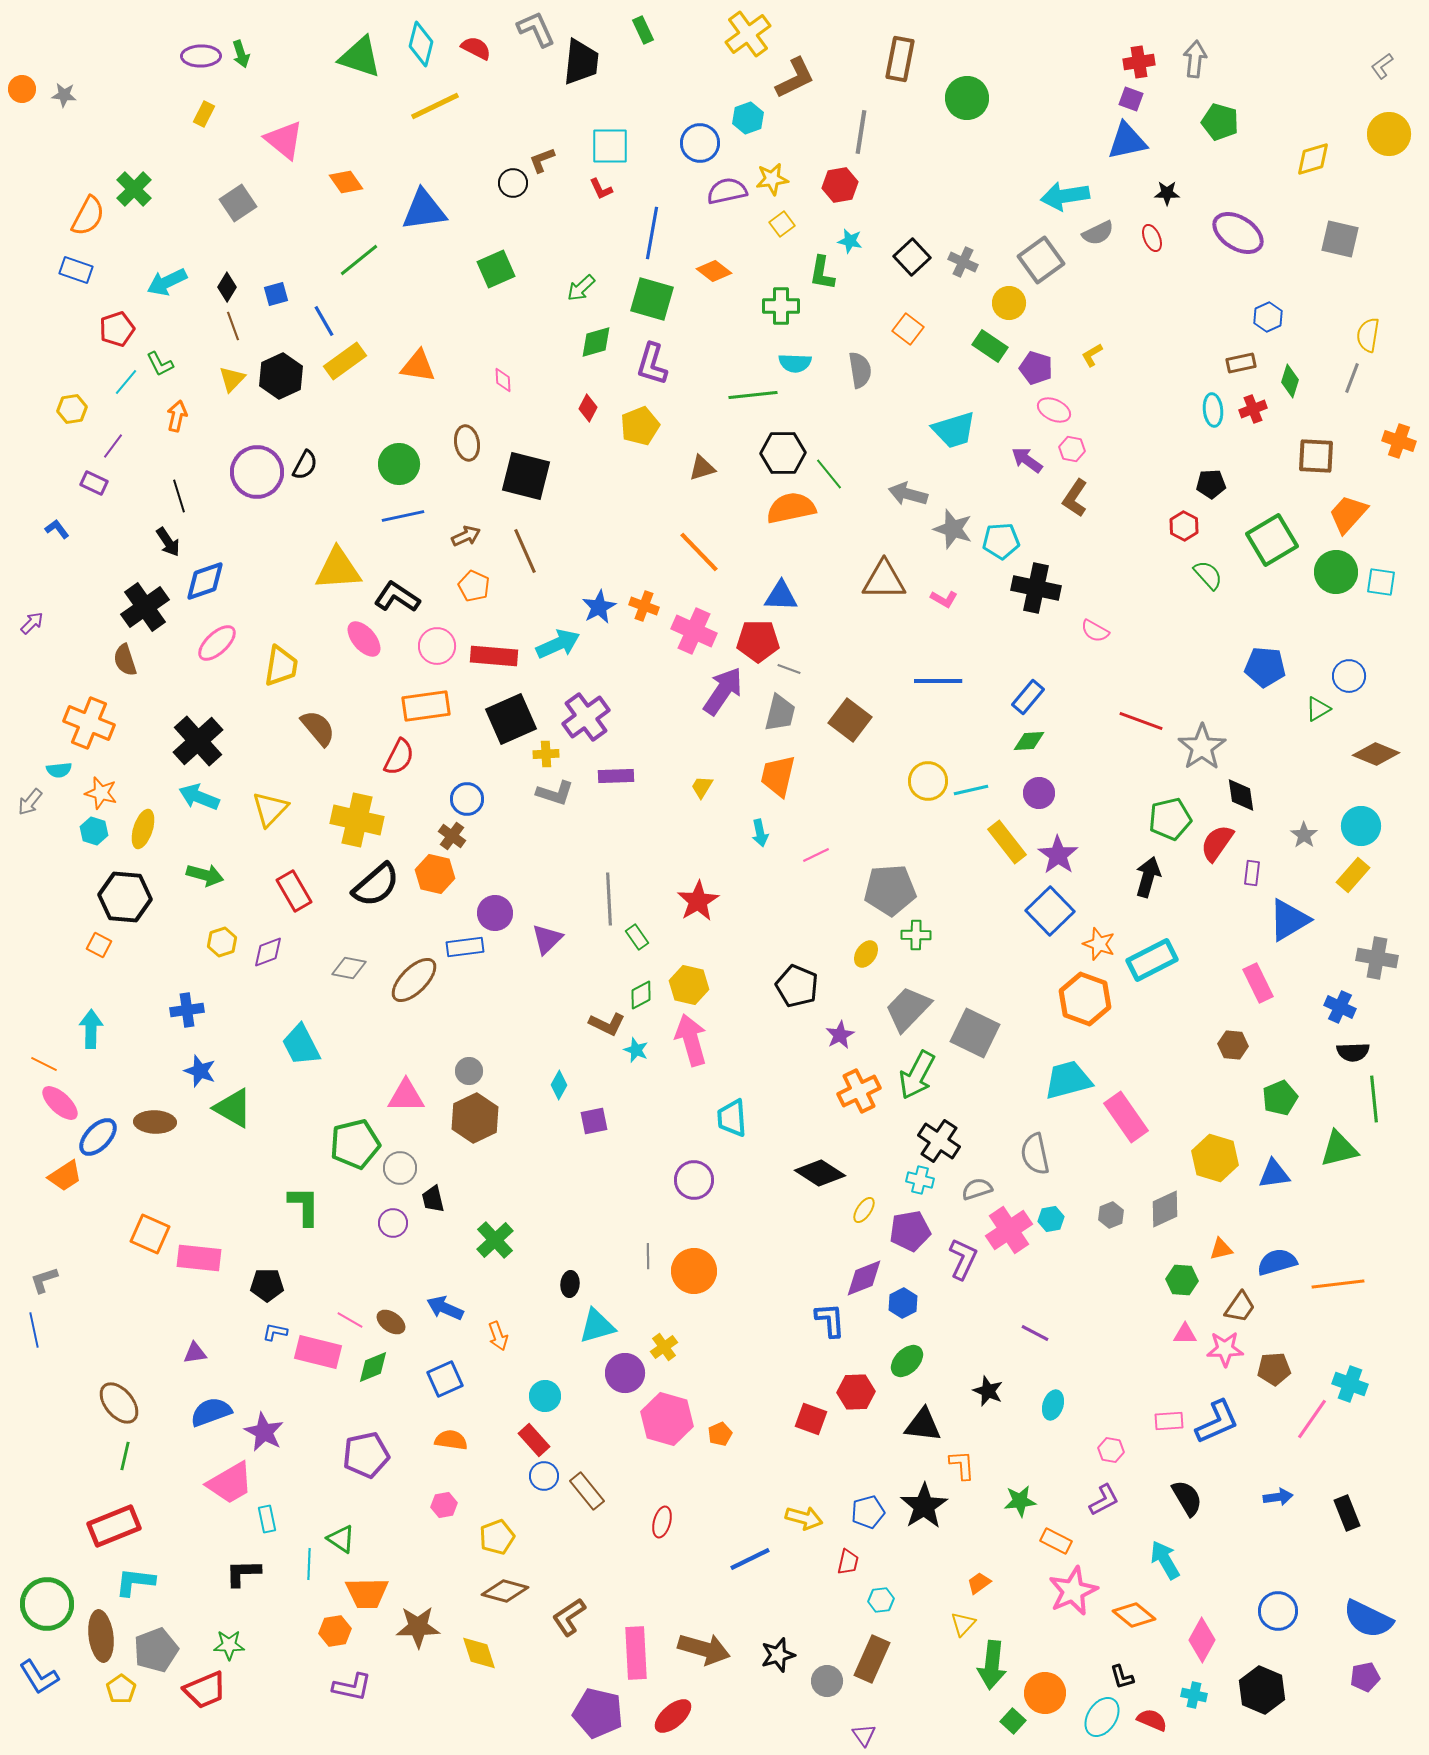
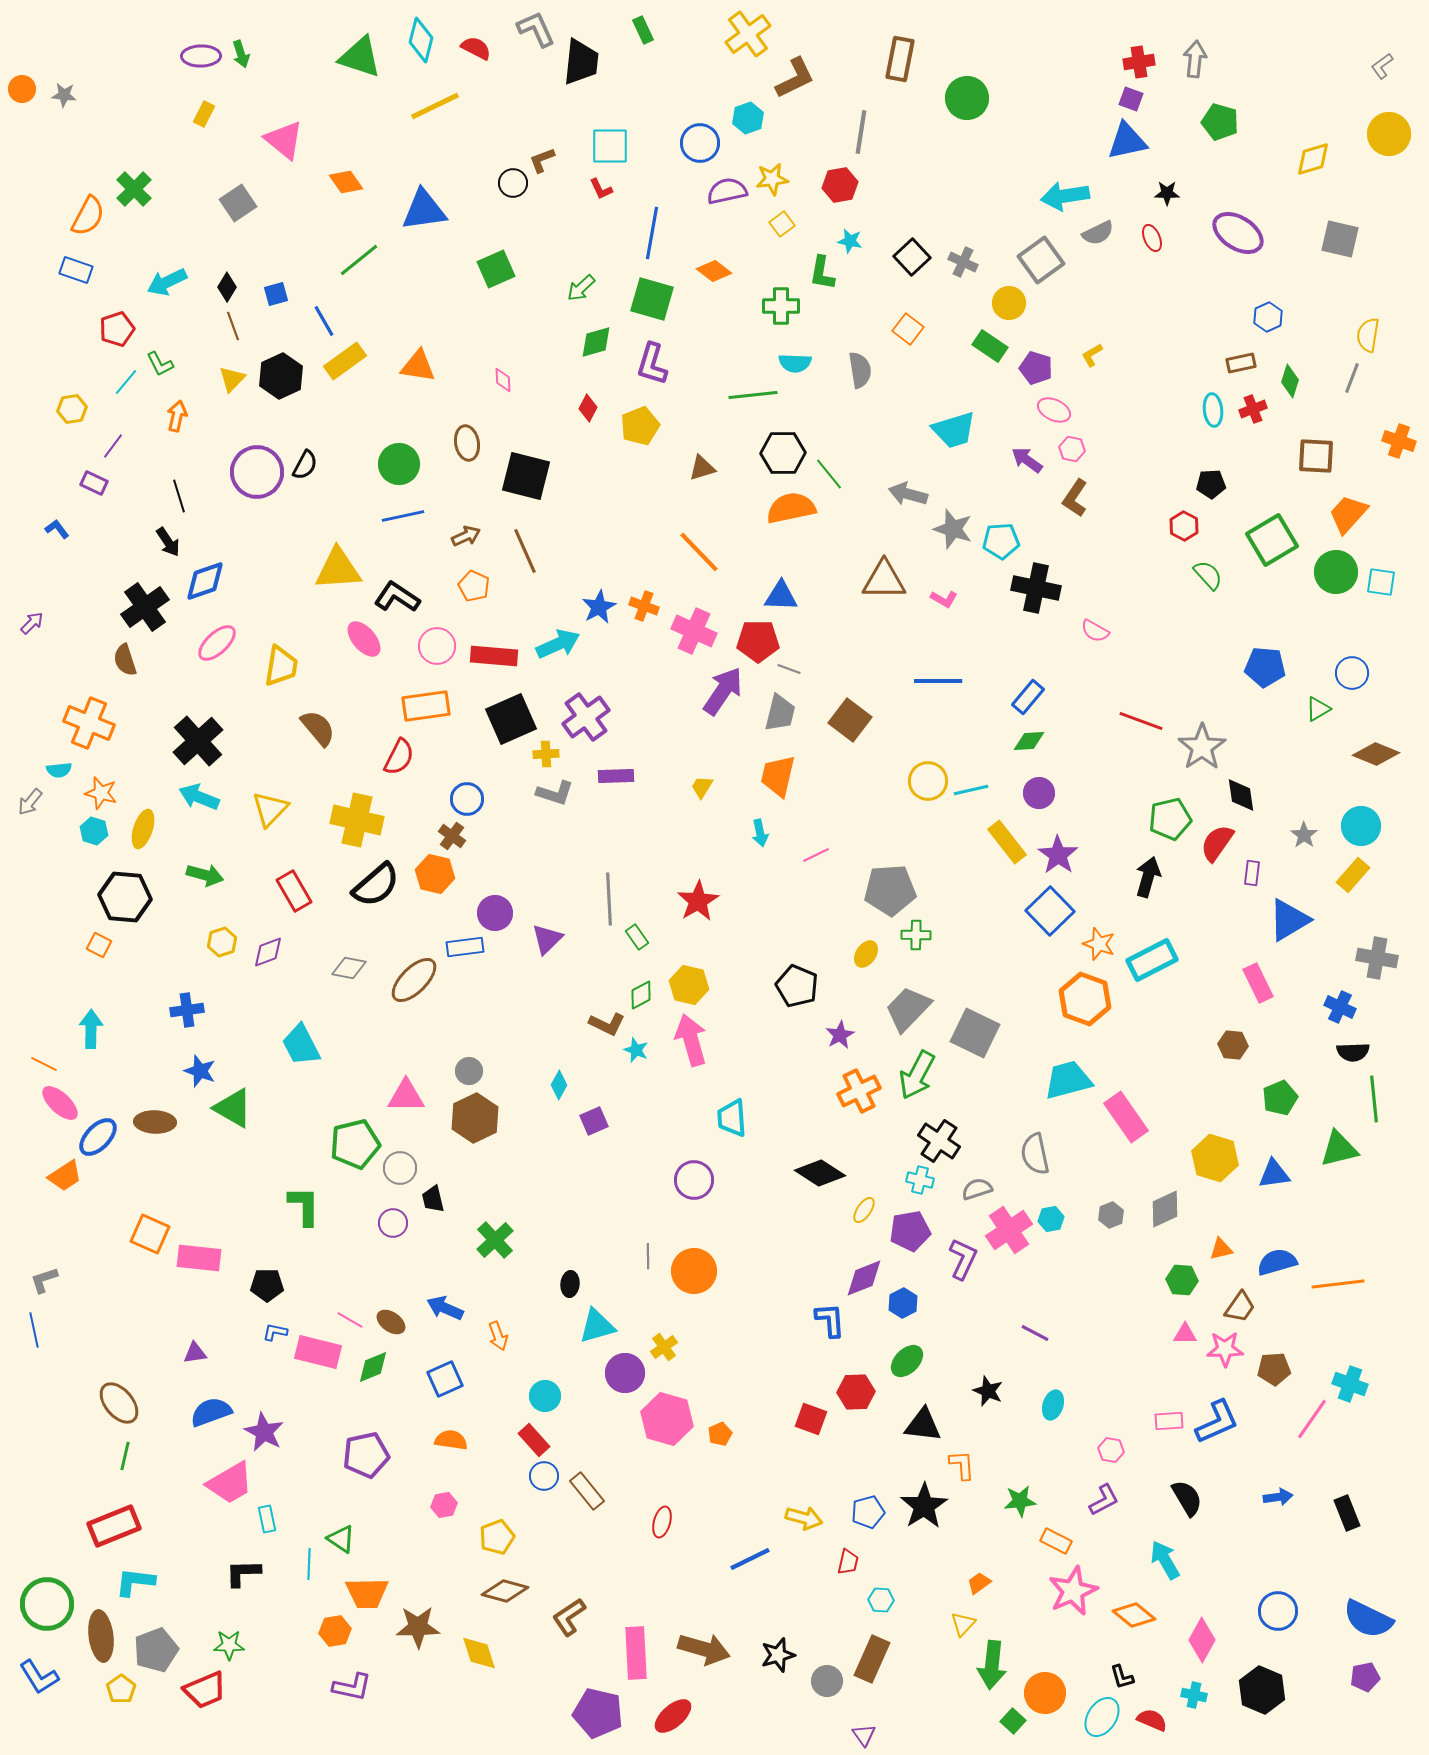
cyan diamond at (421, 44): moved 4 px up
blue circle at (1349, 676): moved 3 px right, 3 px up
purple square at (594, 1121): rotated 12 degrees counterclockwise
cyan hexagon at (881, 1600): rotated 10 degrees clockwise
